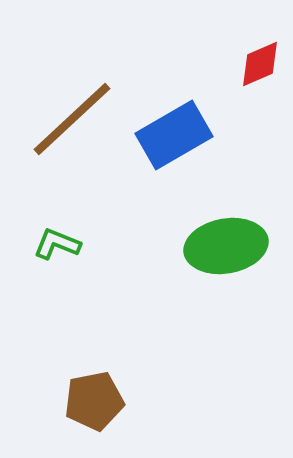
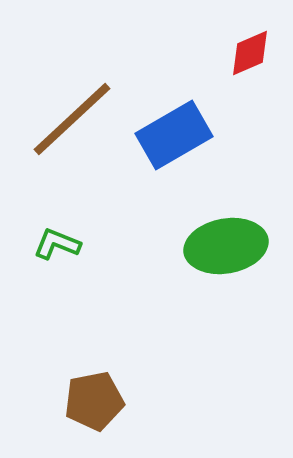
red diamond: moved 10 px left, 11 px up
